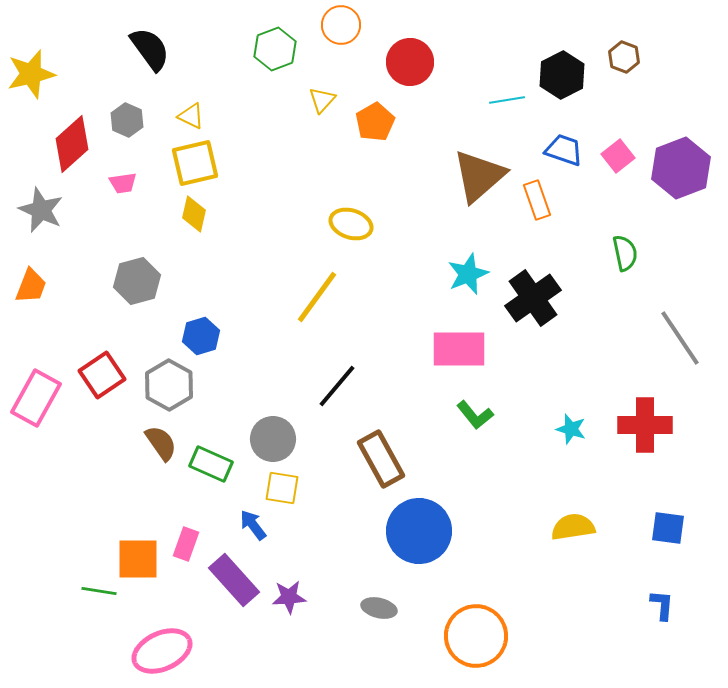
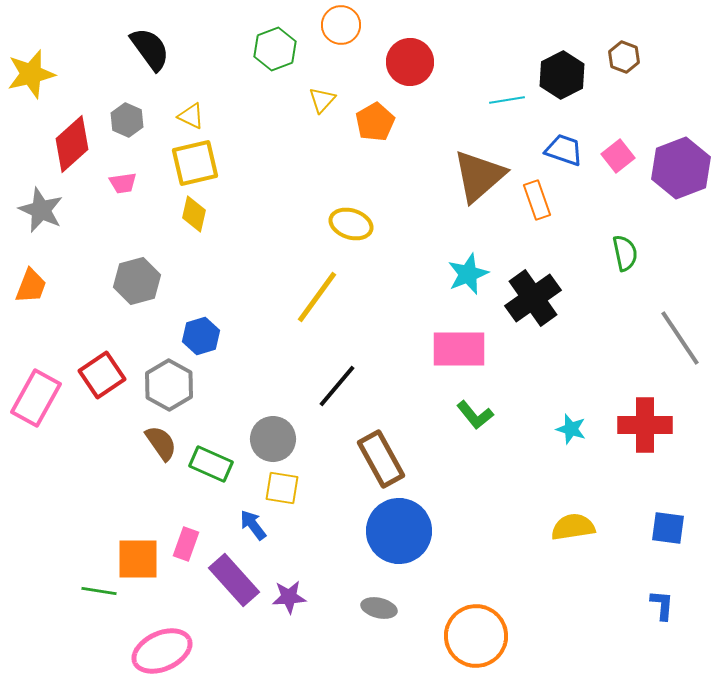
blue circle at (419, 531): moved 20 px left
